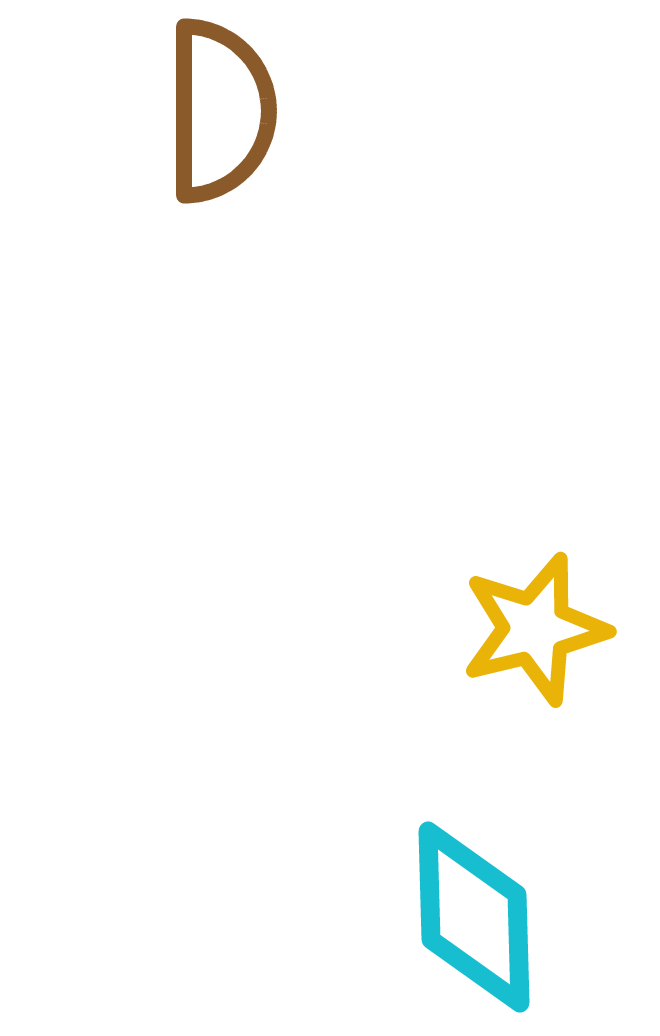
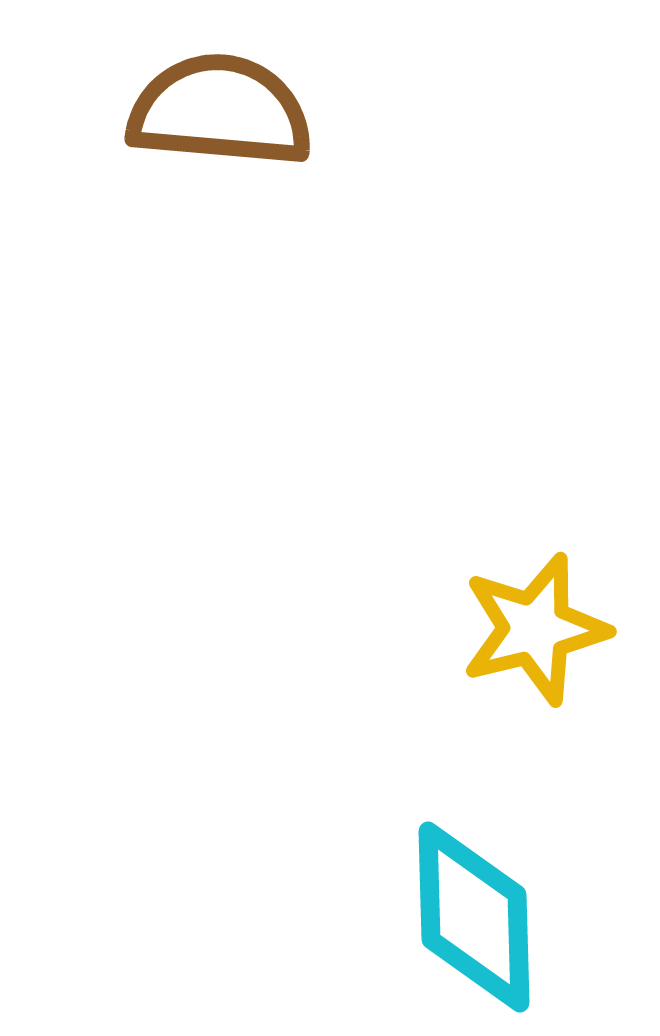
brown semicircle: rotated 85 degrees counterclockwise
